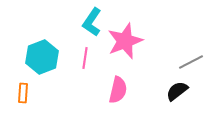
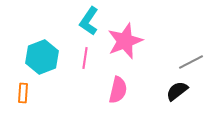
cyan L-shape: moved 3 px left, 1 px up
